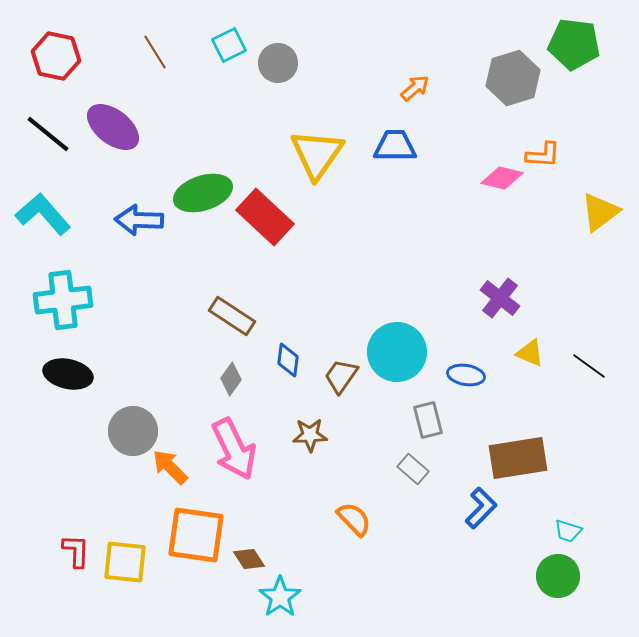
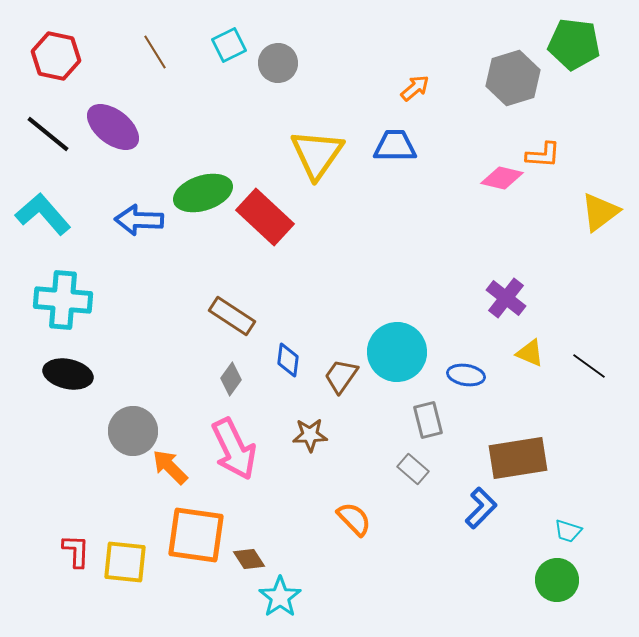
purple cross at (500, 298): moved 6 px right
cyan cross at (63, 300): rotated 12 degrees clockwise
green circle at (558, 576): moved 1 px left, 4 px down
